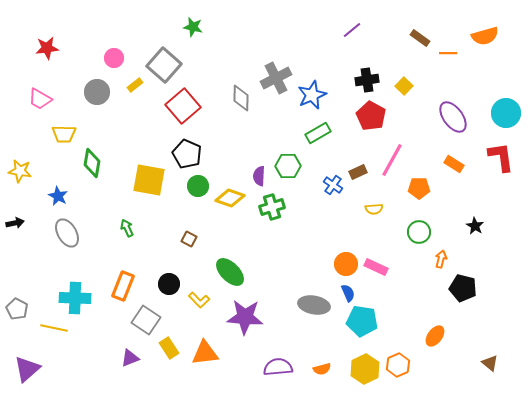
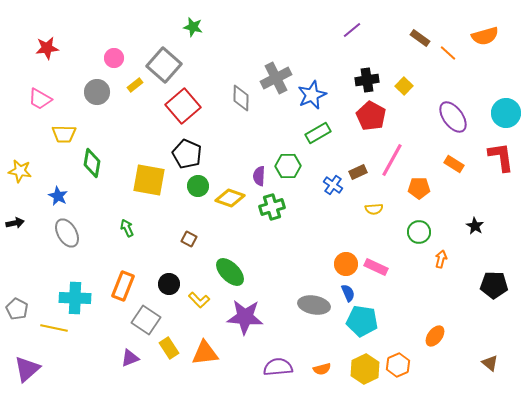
orange line at (448, 53): rotated 42 degrees clockwise
black pentagon at (463, 288): moved 31 px right, 3 px up; rotated 12 degrees counterclockwise
